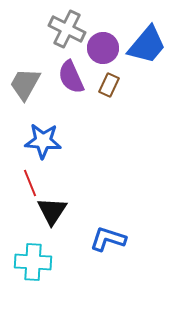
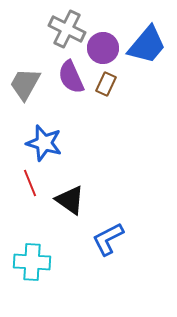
brown rectangle: moved 3 px left, 1 px up
blue star: moved 1 px right, 2 px down; rotated 12 degrees clockwise
black triangle: moved 18 px right, 11 px up; rotated 28 degrees counterclockwise
blue L-shape: rotated 45 degrees counterclockwise
cyan cross: moved 1 px left
